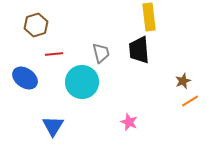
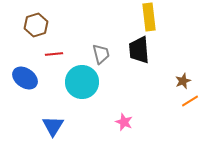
gray trapezoid: moved 1 px down
pink star: moved 5 px left
